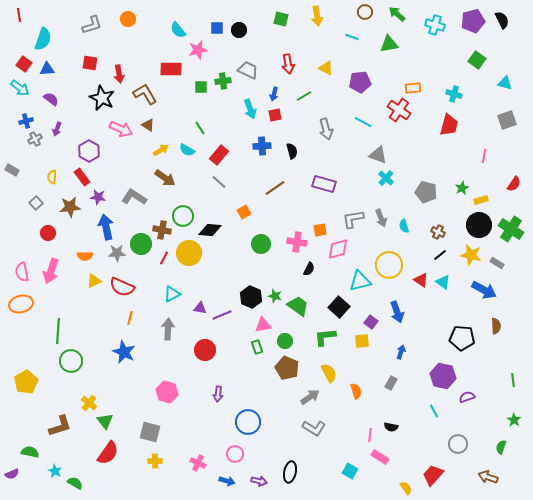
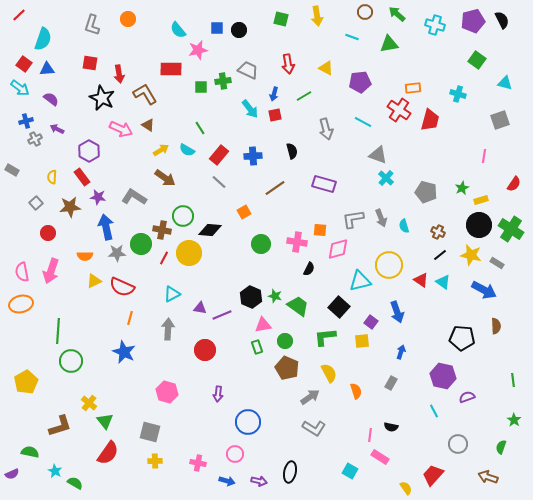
red line at (19, 15): rotated 56 degrees clockwise
gray L-shape at (92, 25): rotated 125 degrees clockwise
cyan cross at (454, 94): moved 4 px right
cyan arrow at (250, 109): rotated 18 degrees counterclockwise
gray square at (507, 120): moved 7 px left
red trapezoid at (449, 125): moved 19 px left, 5 px up
purple arrow at (57, 129): rotated 96 degrees clockwise
blue cross at (262, 146): moved 9 px left, 10 px down
orange square at (320, 230): rotated 16 degrees clockwise
pink cross at (198, 463): rotated 14 degrees counterclockwise
